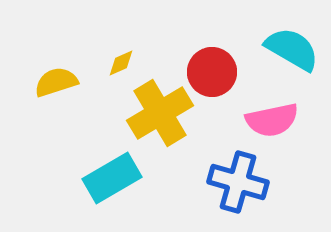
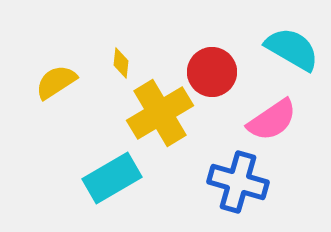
yellow diamond: rotated 60 degrees counterclockwise
yellow semicircle: rotated 15 degrees counterclockwise
pink semicircle: rotated 22 degrees counterclockwise
